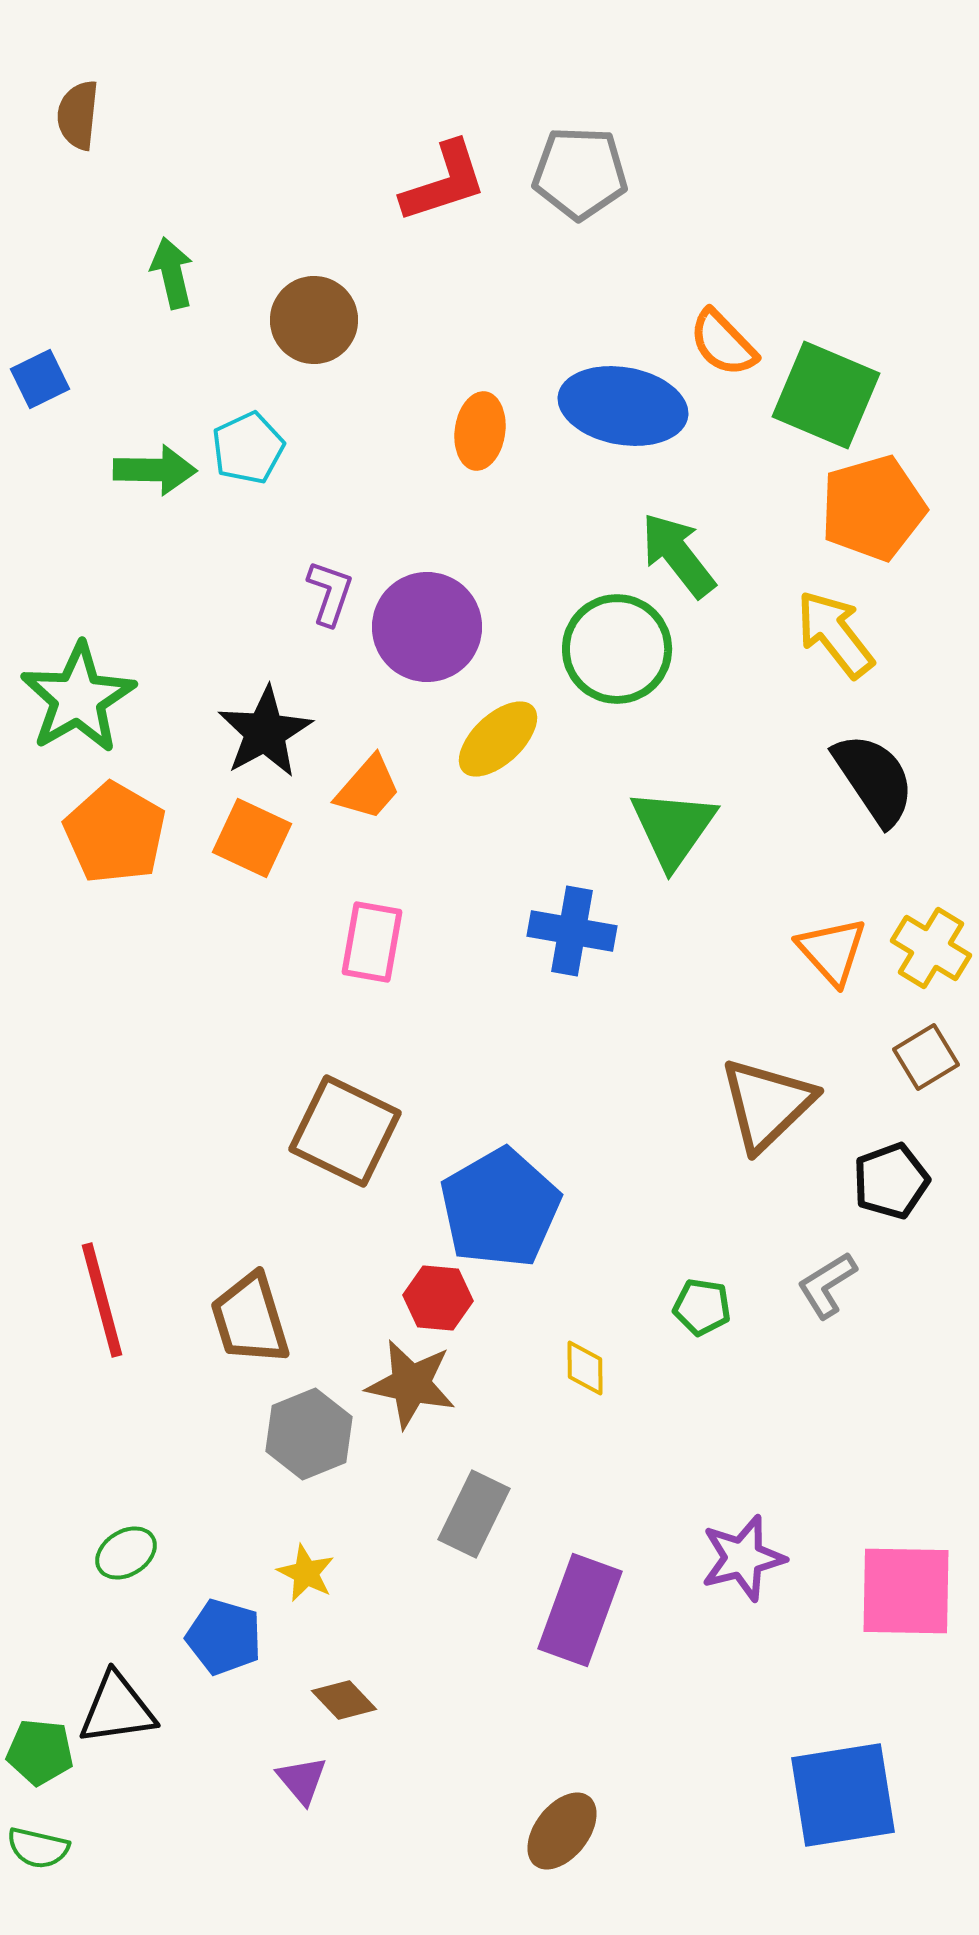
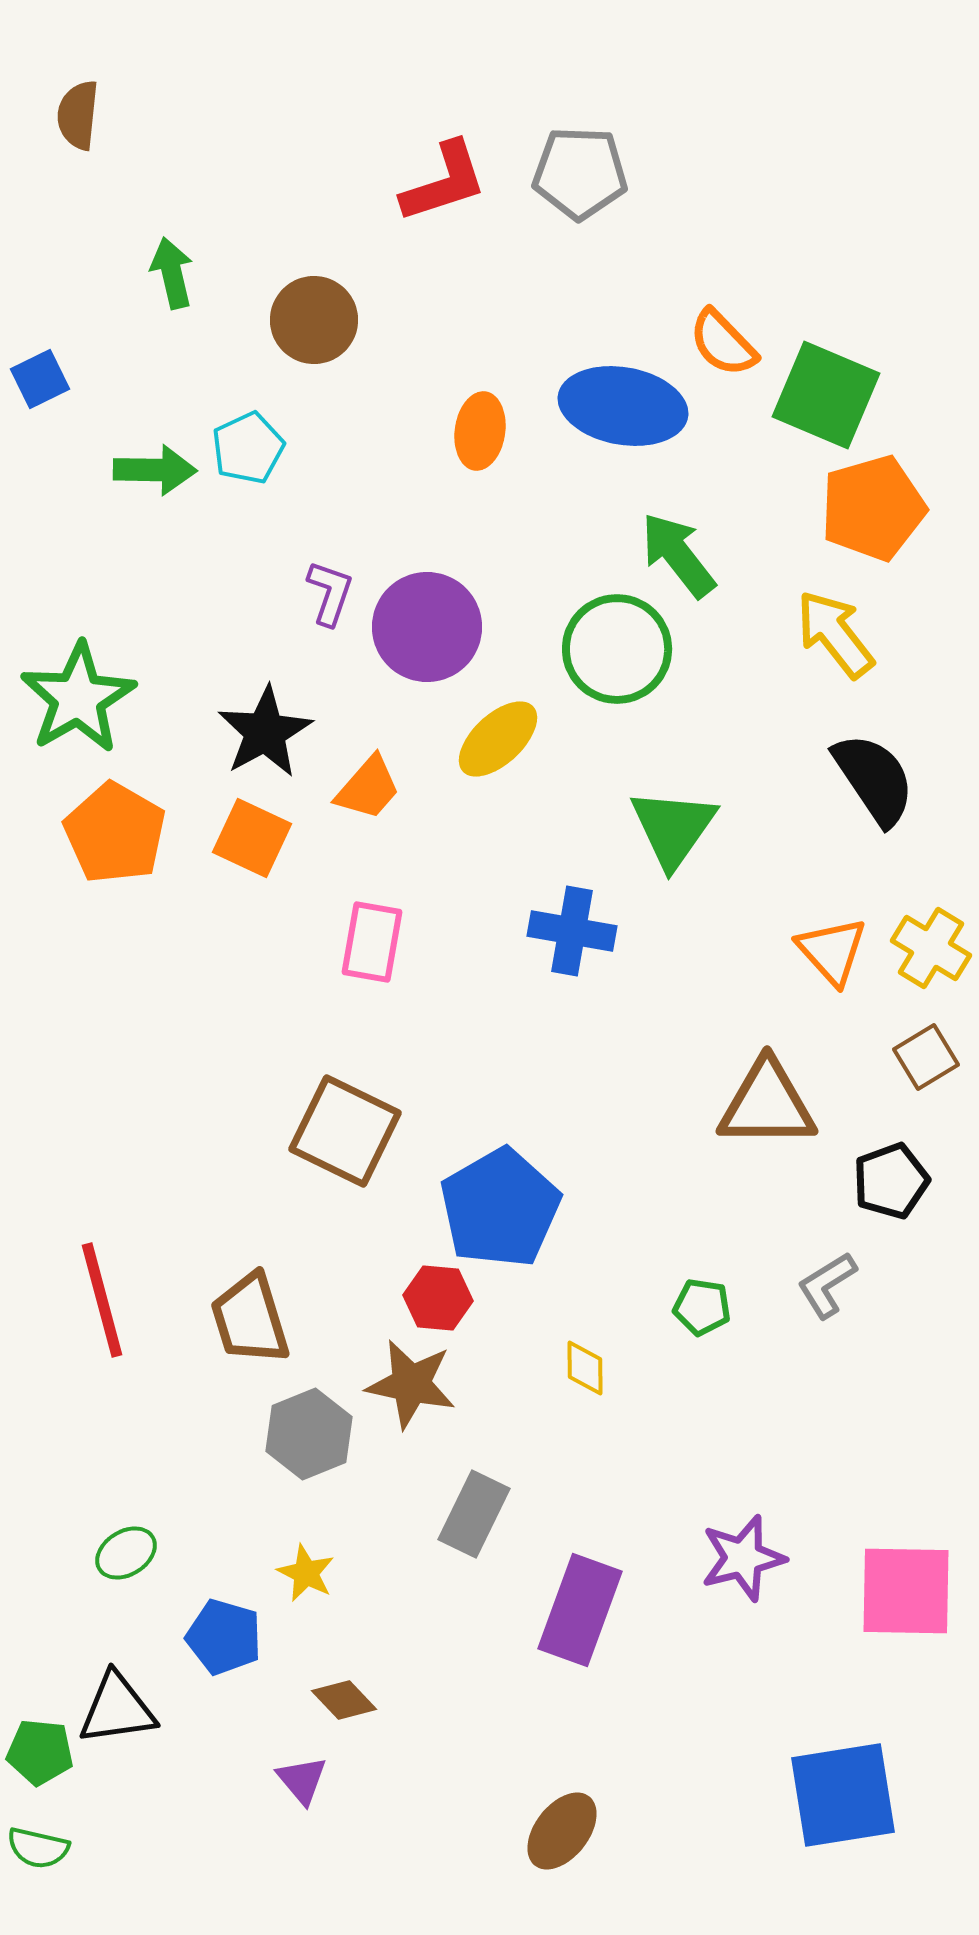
brown triangle at (767, 1104): rotated 44 degrees clockwise
